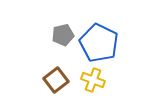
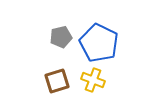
gray pentagon: moved 2 px left, 2 px down
brown square: moved 1 px right, 1 px down; rotated 20 degrees clockwise
